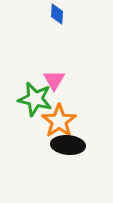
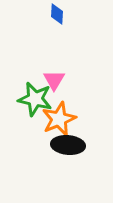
orange star: moved 2 px up; rotated 12 degrees clockwise
